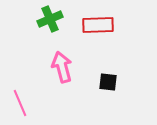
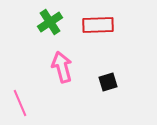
green cross: moved 3 px down; rotated 10 degrees counterclockwise
black square: rotated 24 degrees counterclockwise
